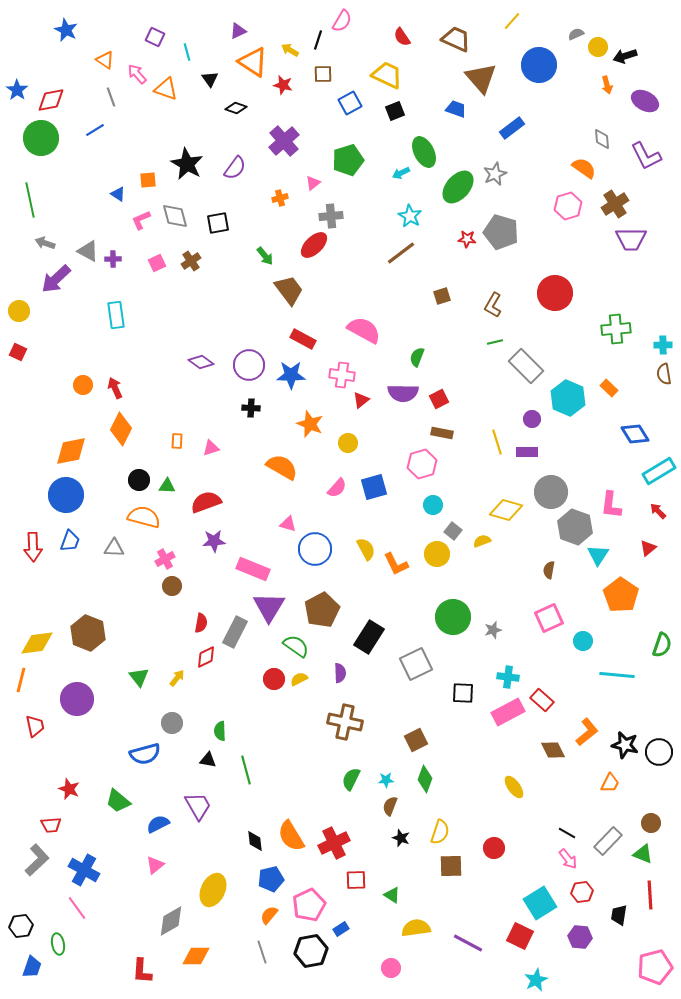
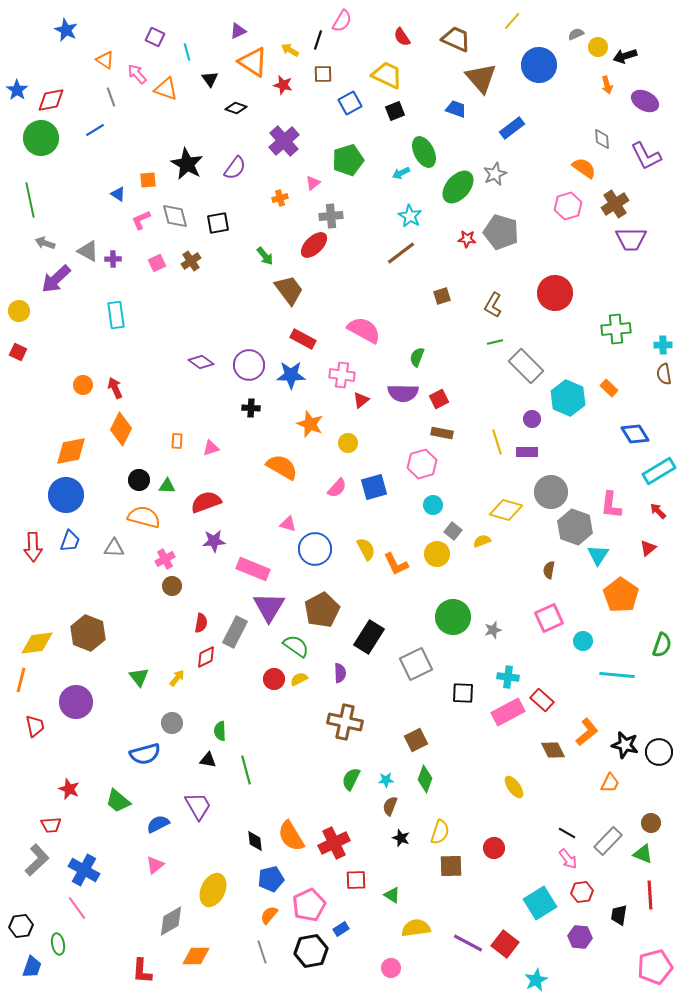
purple circle at (77, 699): moved 1 px left, 3 px down
red square at (520, 936): moved 15 px left, 8 px down; rotated 12 degrees clockwise
